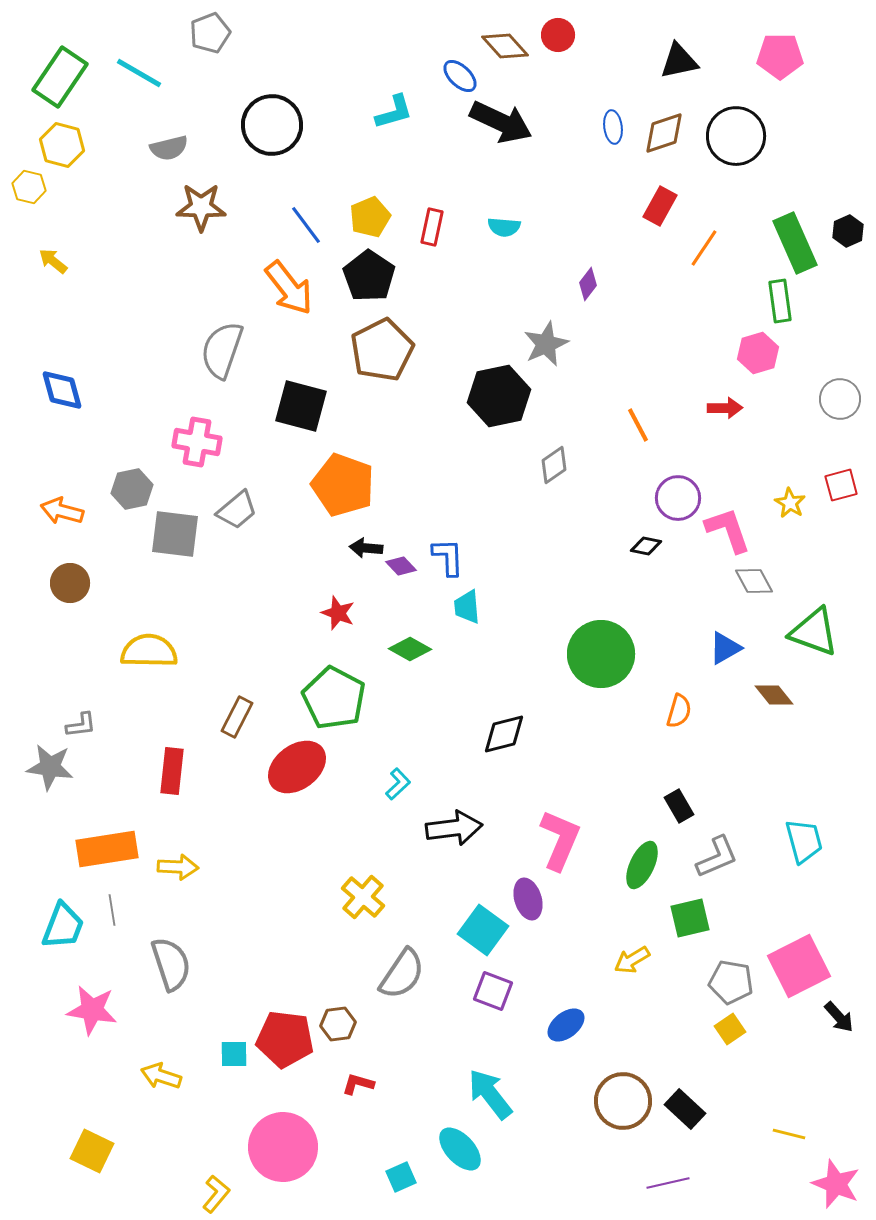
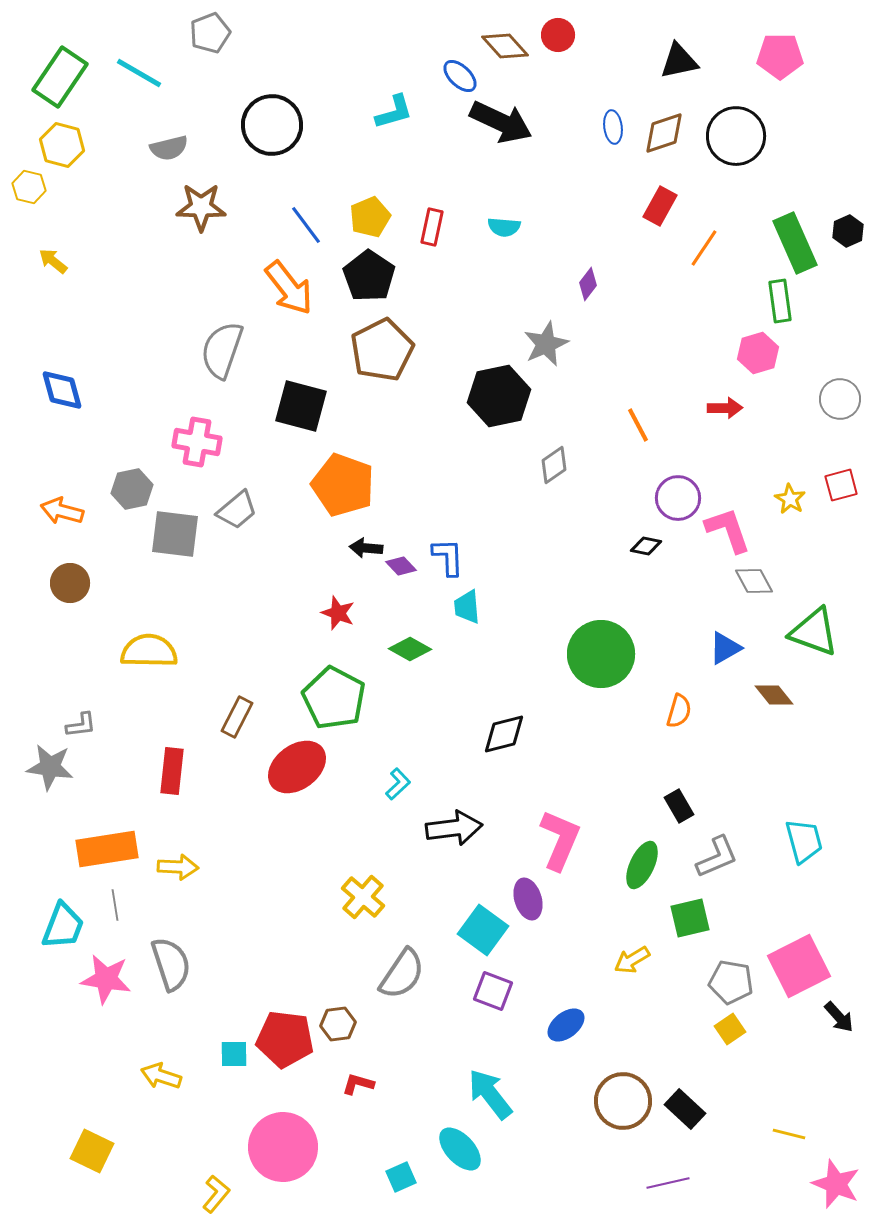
yellow star at (790, 503): moved 4 px up
gray line at (112, 910): moved 3 px right, 5 px up
pink star at (92, 1010): moved 14 px right, 31 px up
